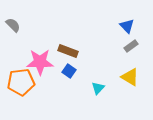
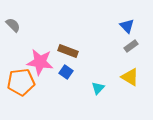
pink star: rotated 8 degrees clockwise
blue square: moved 3 px left, 1 px down
